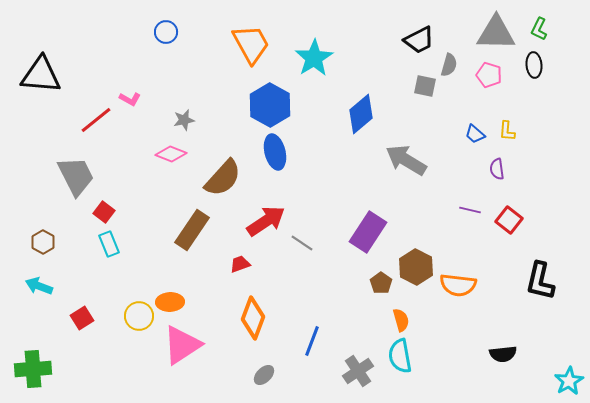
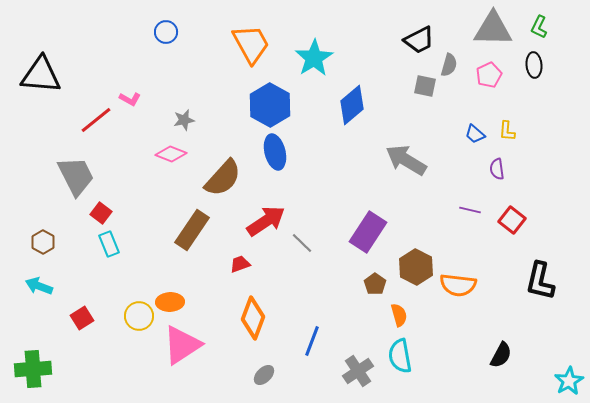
green L-shape at (539, 29): moved 2 px up
gray triangle at (496, 33): moved 3 px left, 4 px up
pink pentagon at (489, 75): rotated 30 degrees clockwise
blue diamond at (361, 114): moved 9 px left, 9 px up
red square at (104, 212): moved 3 px left, 1 px down
red square at (509, 220): moved 3 px right
gray line at (302, 243): rotated 10 degrees clockwise
brown pentagon at (381, 283): moved 6 px left, 1 px down
orange semicircle at (401, 320): moved 2 px left, 5 px up
black semicircle at (503, 354): moved 2 px left, 1 px down; rotated 56 degrees counterclockwise
